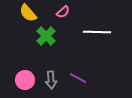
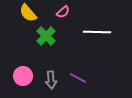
pink circle: moved 2 px left, 4 px up
